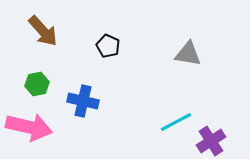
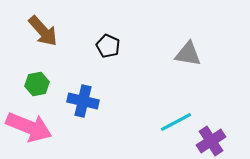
pink arrow: rotated 9 degrees clockwise
